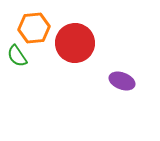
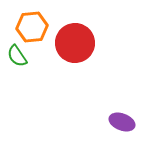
orange hexagon: moved 2 px left, 1 px up
purple ellipse: moved 41 px down
